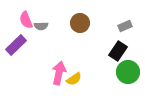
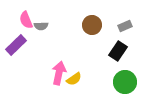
brown circle: moved 12 px right, 2 px down
green circle: moved 3 px left, 10 px down
